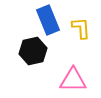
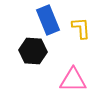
black hexagon: rotated 16 degrees clockwise
